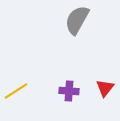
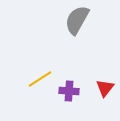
yellow line: moved 24 px right, 12 px up
